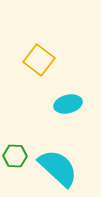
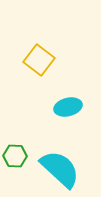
cyan ellipse: moved 3 px down
cyan semicircle: moved 2 px right, 1 px down
